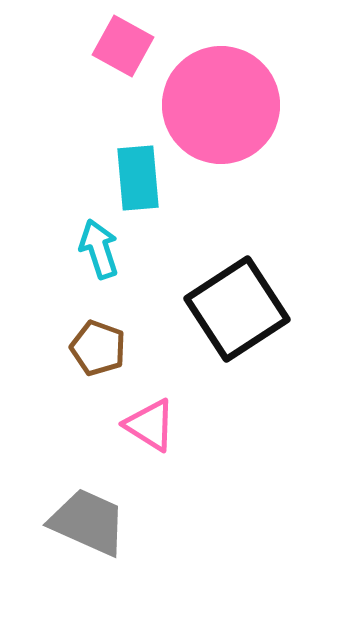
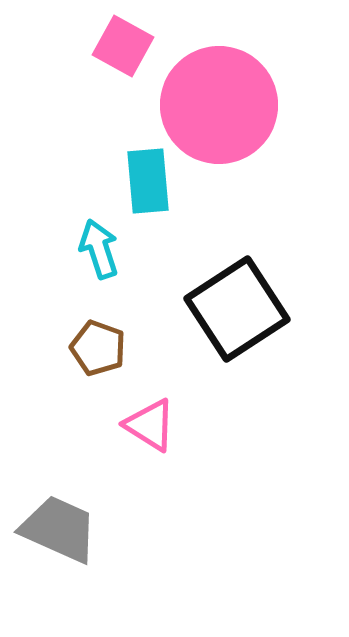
pink circle: moved 2 px left
cyan rectangle: moved 10 px right, 3 px down
gray trapezoid: moved 29 px left, 7 px down
